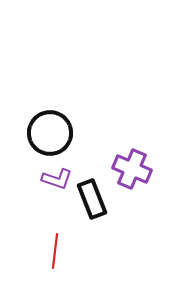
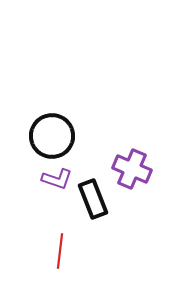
black circle: moved 2 px right, 3 px down
black rectangle: moved 1 px right
red line: moved 5 px right
